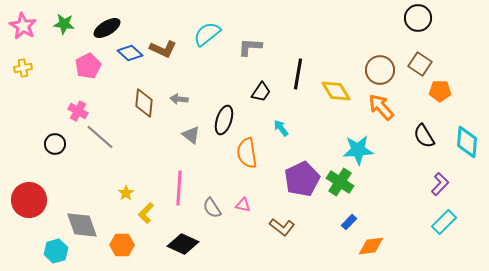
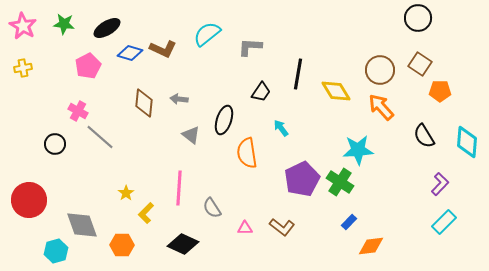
blue diamond at (130, 53): rotated 25 degrees counterclockwise
pink triangle at (243, 205): moved 2 px right, 23 px down; rotated 14 degrees counterclockwise
